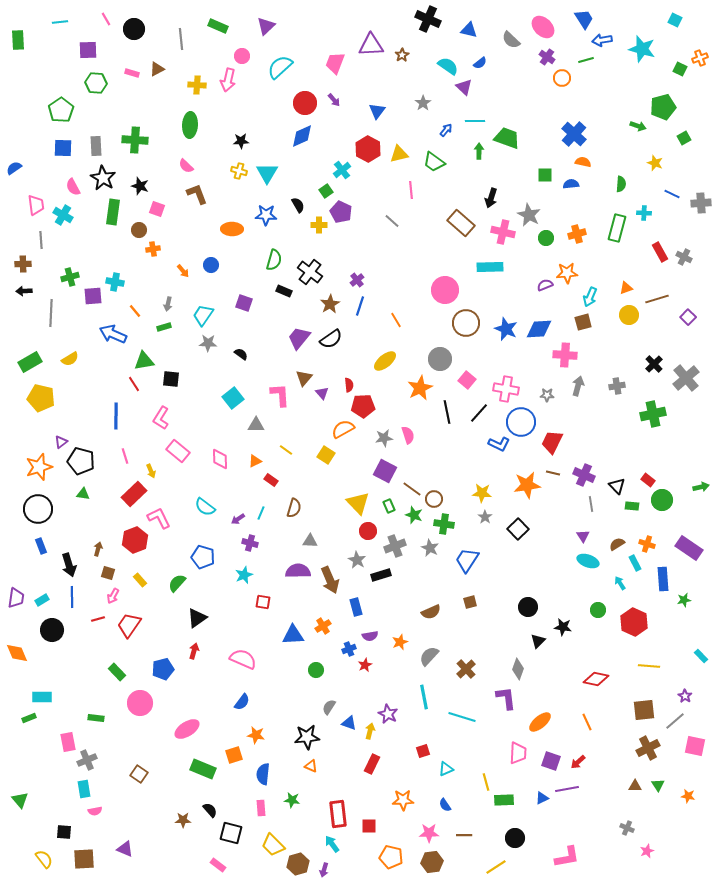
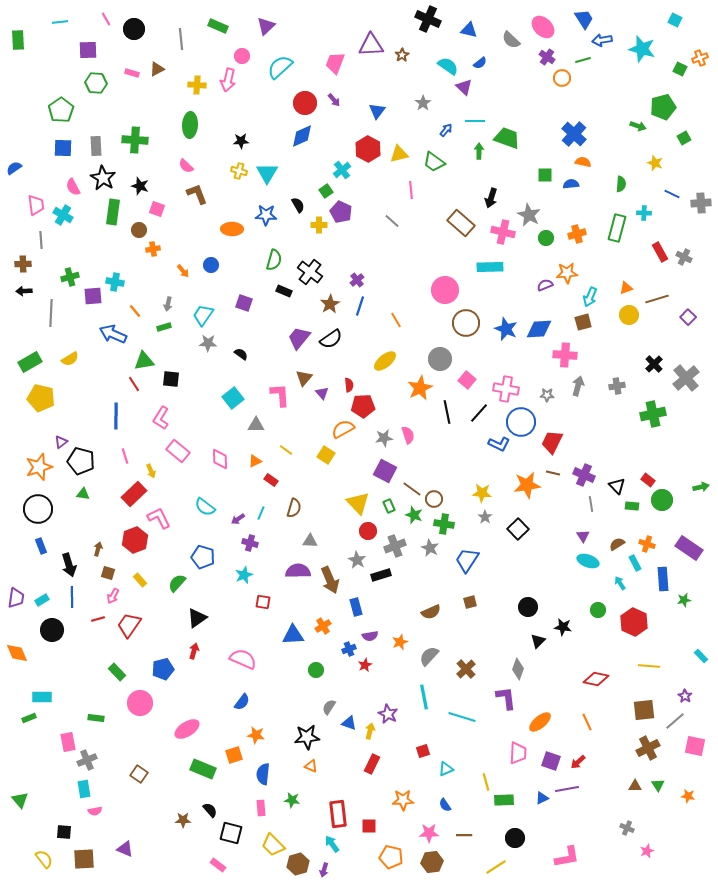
green line at (586, 60): moved 3 px left
